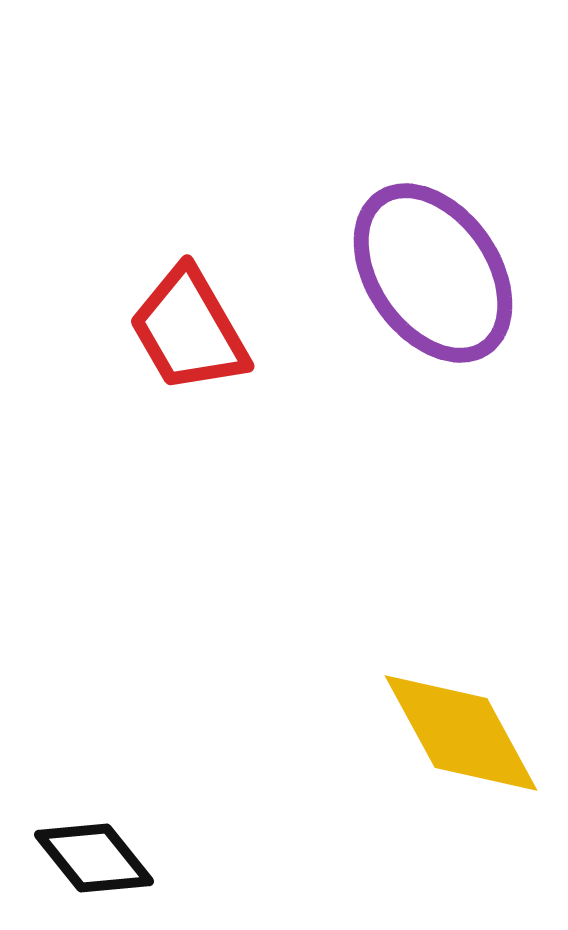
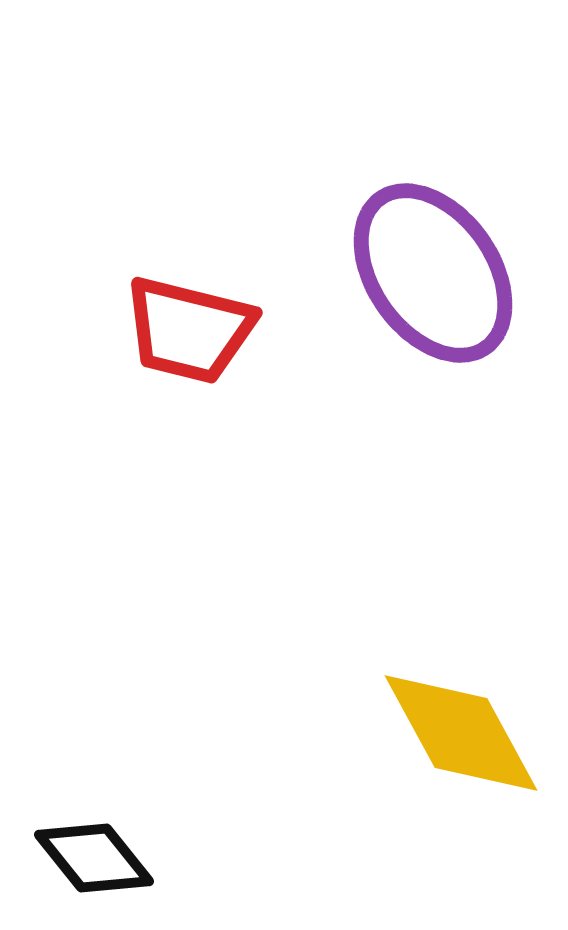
red trapezoid: rotated 46 degrees counterclockwise
